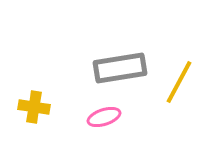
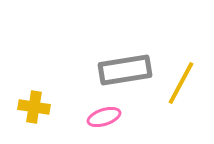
gray rectangle: moved 5 px right, 2 px down
yellow line: moved 2 px right, 1 px down
